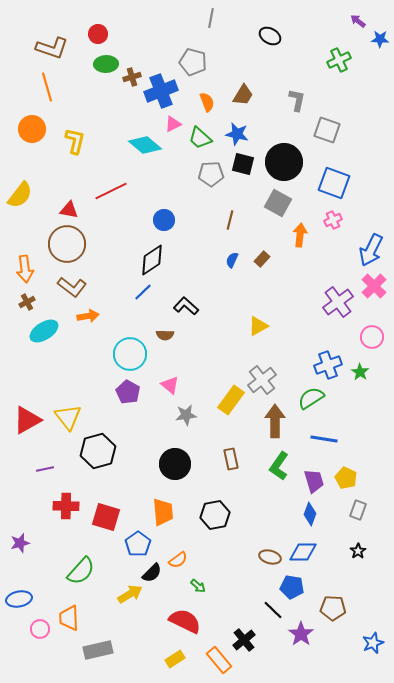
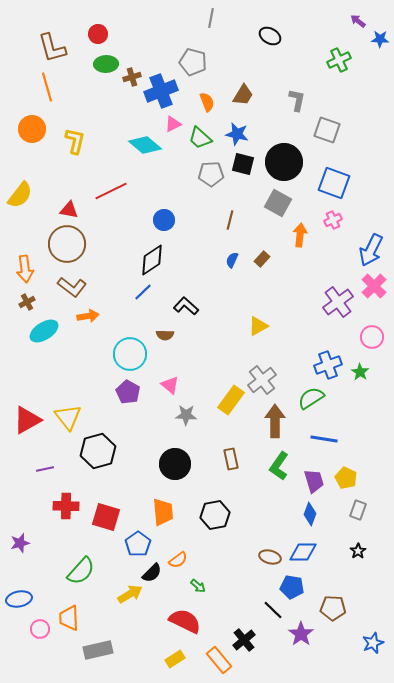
brown L-shape at (52, 48): rotated 56 degrees clockwise
gray star at (186, 415): rotated 10 degrees clockwise
